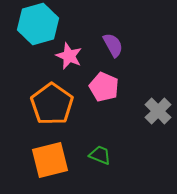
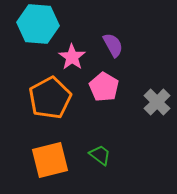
cyan hexagon: rotated 21 degrees clockwise
pink star: moved 3 px right, 1 px down; rotated 12 degrees clockwise
pink pentagon: rotated 8 degrees clockwise
orange pentagon: moved 2 px left, 6 px up; rotated 9 degrees clockwise
gray cross: moved 1 px left, 9 px up
green trapezoid: rotated 15 degrees clockwise
